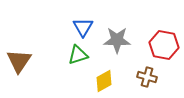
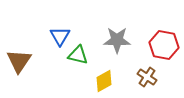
blue triangle: moved 23 px left, 9 px down
green triangle: rotated 30 degrees clockwise
brown cross: rotated 18 degrees clockwise
